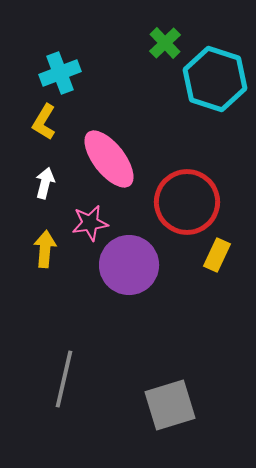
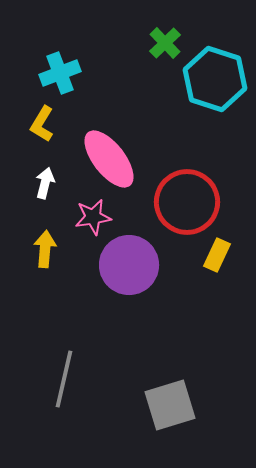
yellow L-shape: moved 2 px left, 2 px down
pink star: moved 3 px right, 6 px up
